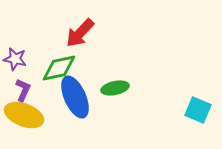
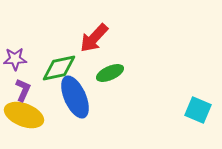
red arrow: moved 14 px right, 5 px down
purple star: rotated 15 degrees counterclockwise
green ellipse: moved 5 px left, 15 px up; rotated 12 degrees counterclockwise
